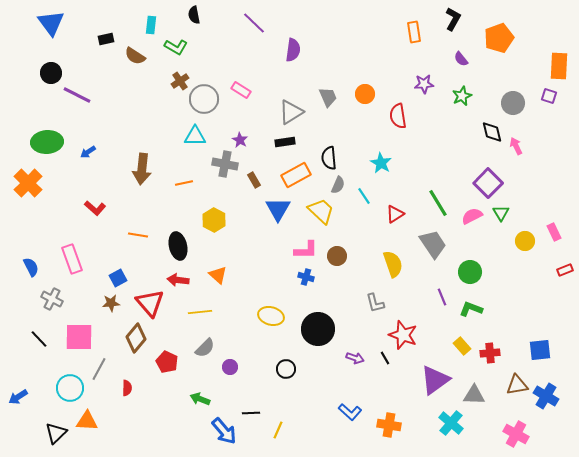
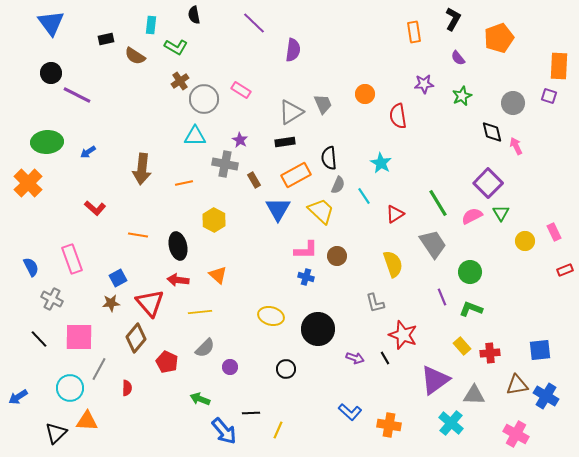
purple semicircle at (461, 59): moved 3 px left, 1 px up
gray trapezoid at (328, 97): moved 5 px left, 7 px down
